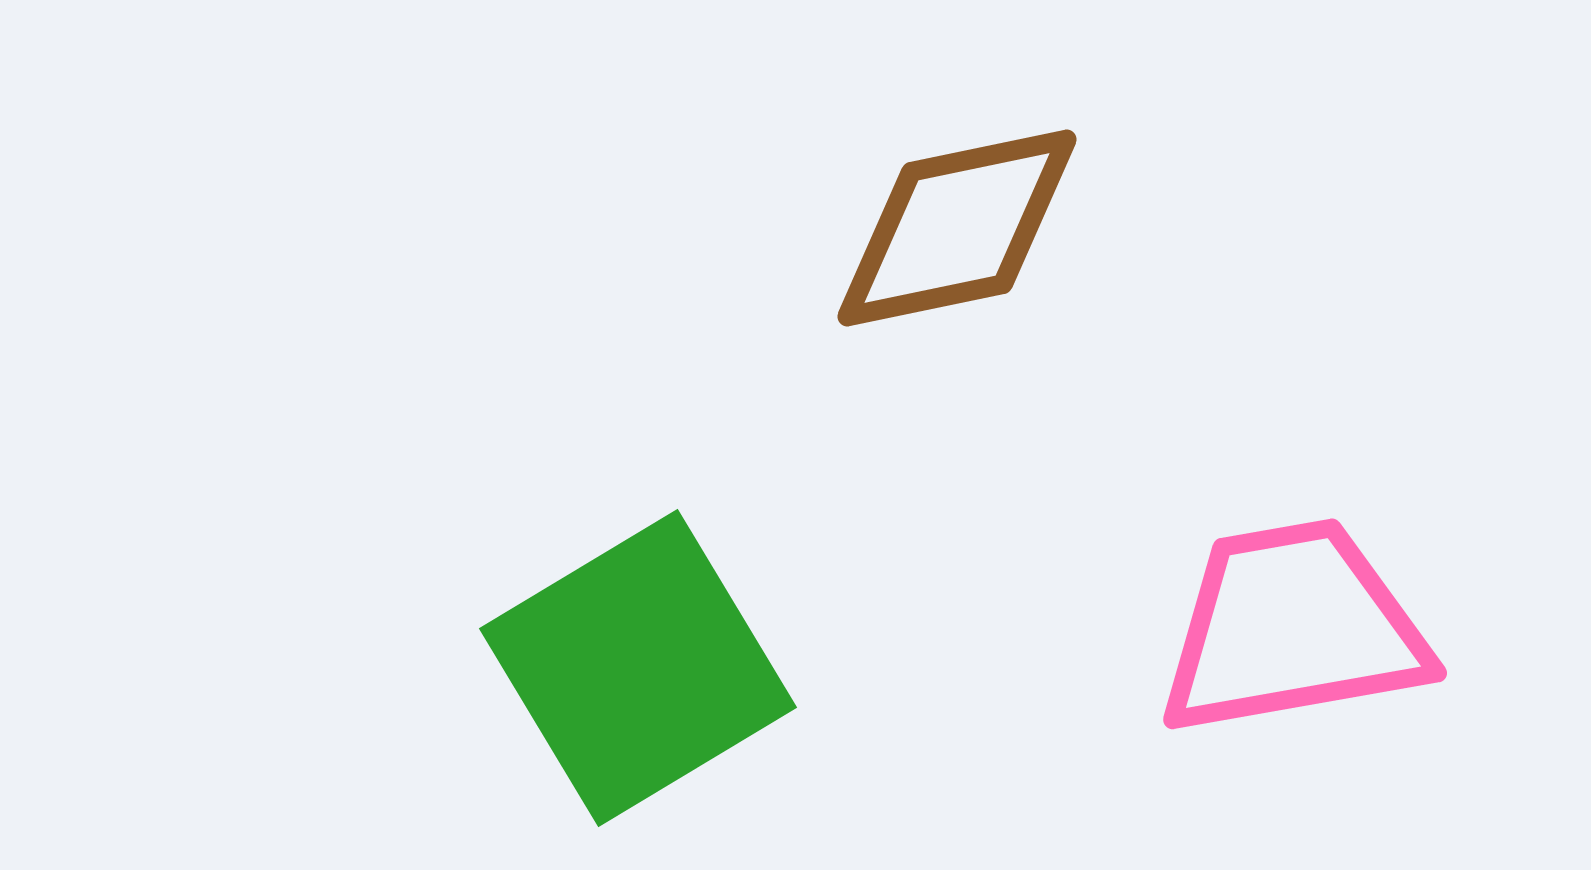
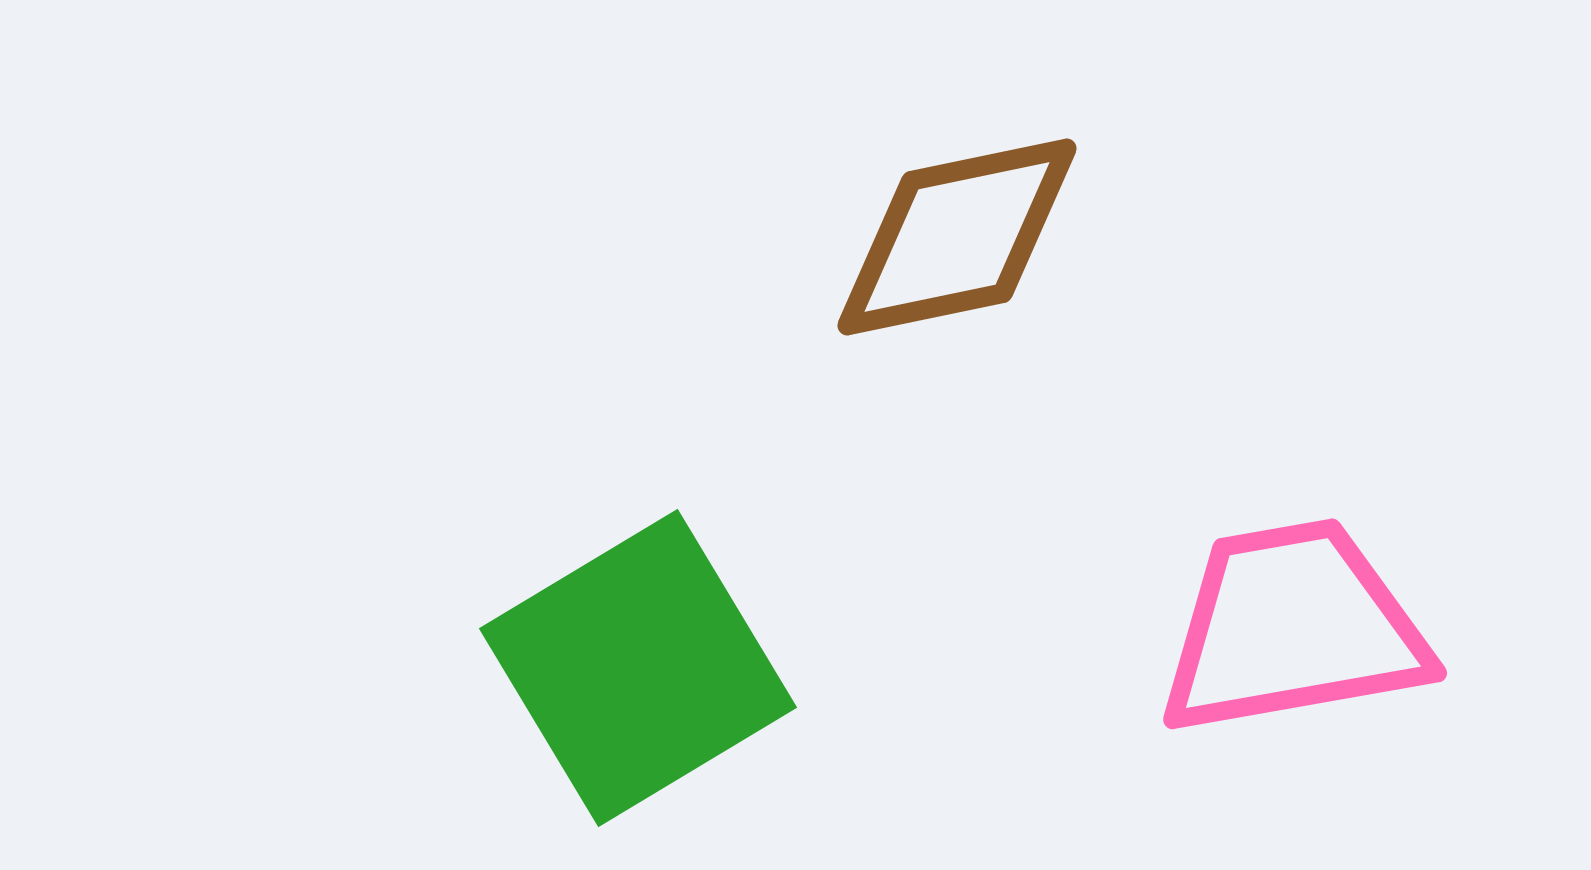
brown diamond: moved 9 px down
